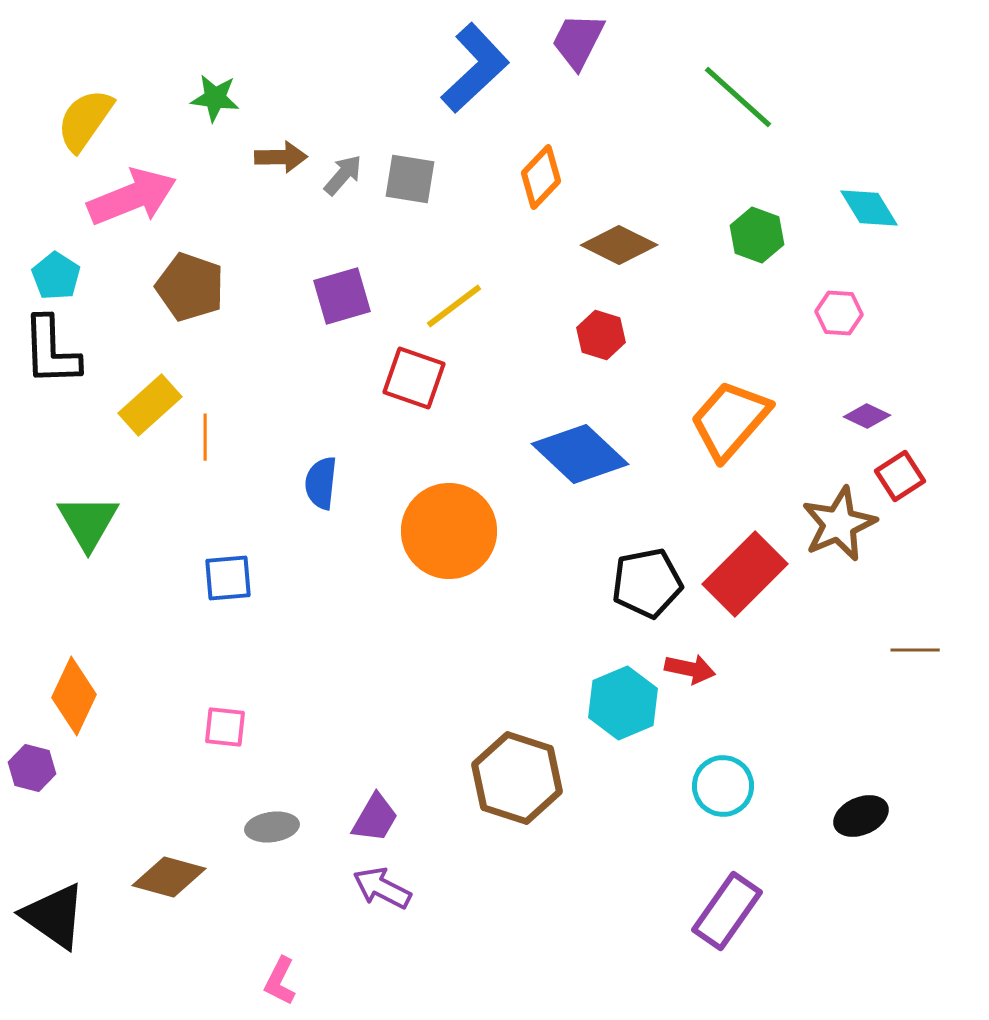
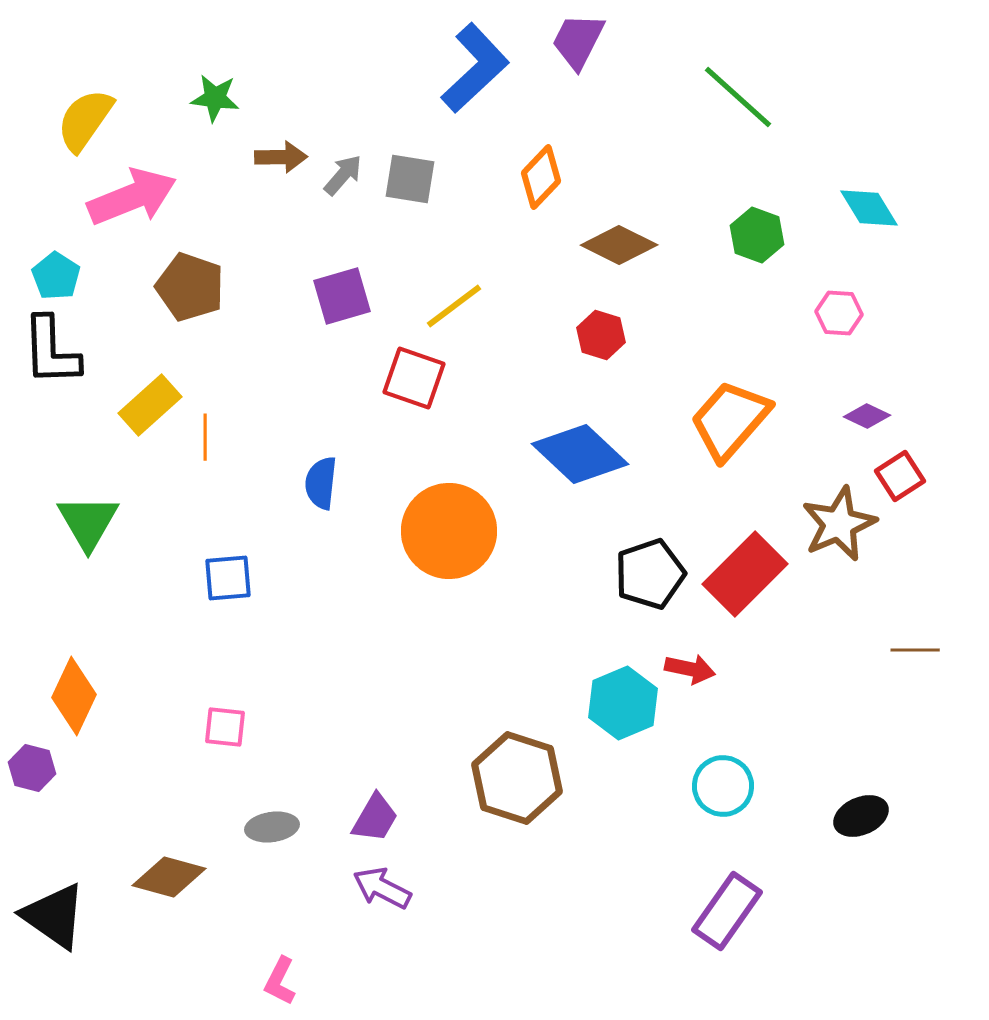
black pentagon at (647, 583): moved 3 px right, 9 px up; rotated 8 degrees counterclockwise
